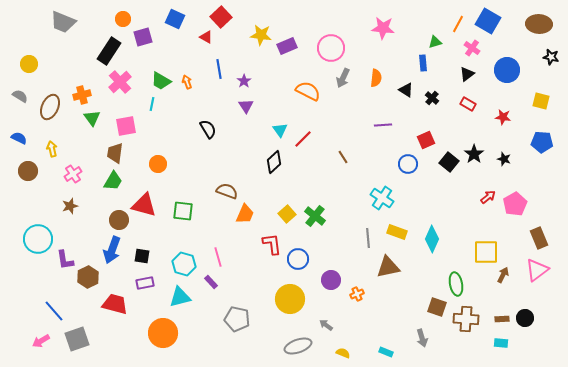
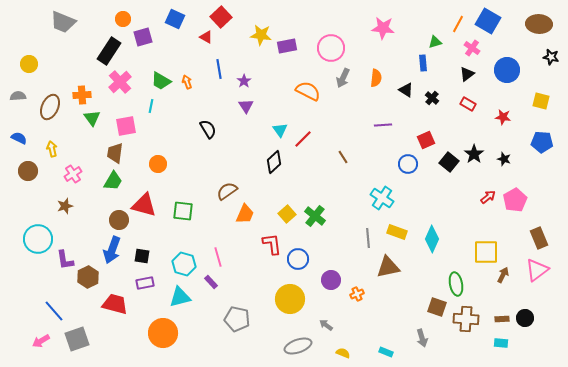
purple rectangle at (287, 46): rotated 12 degrees clockwise
orange cross at (82, 95): rotated 12 degrees clockwise
gray semicircle at (20, 96): moved 2 px left; rotated 35 degrees counterclockwise
cyan line at (152, 104): moved 1 px left, 2 px down
brown semicircle at (227, 191): rotated 55 degrees counterclockwise
pink pentagon at (515, 204): moved 4 px up
brown star at (70, 206): moved 5 px left
